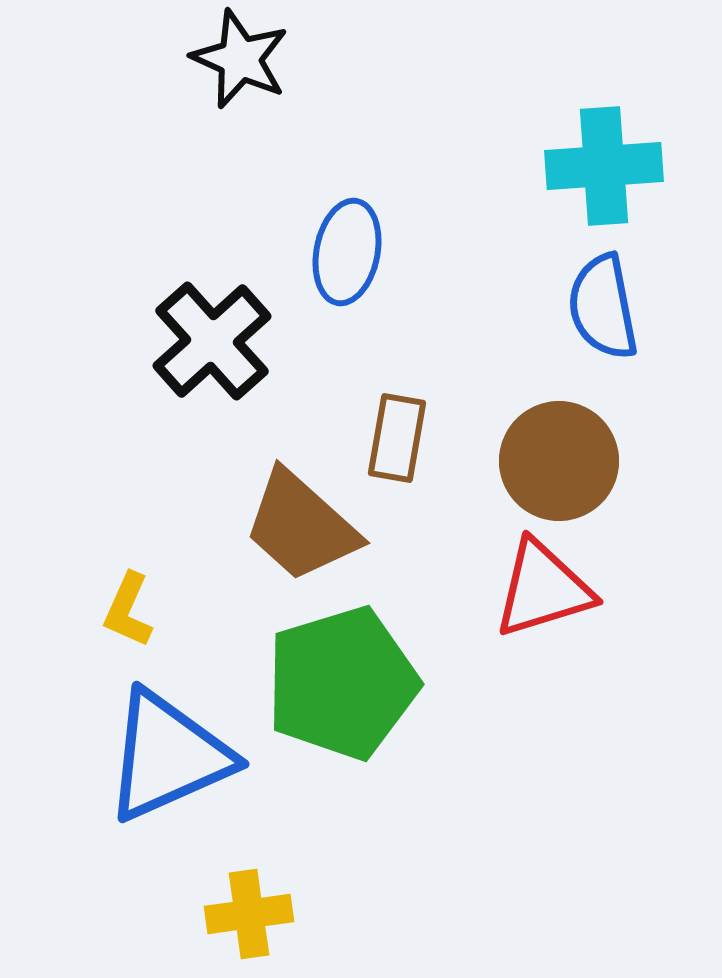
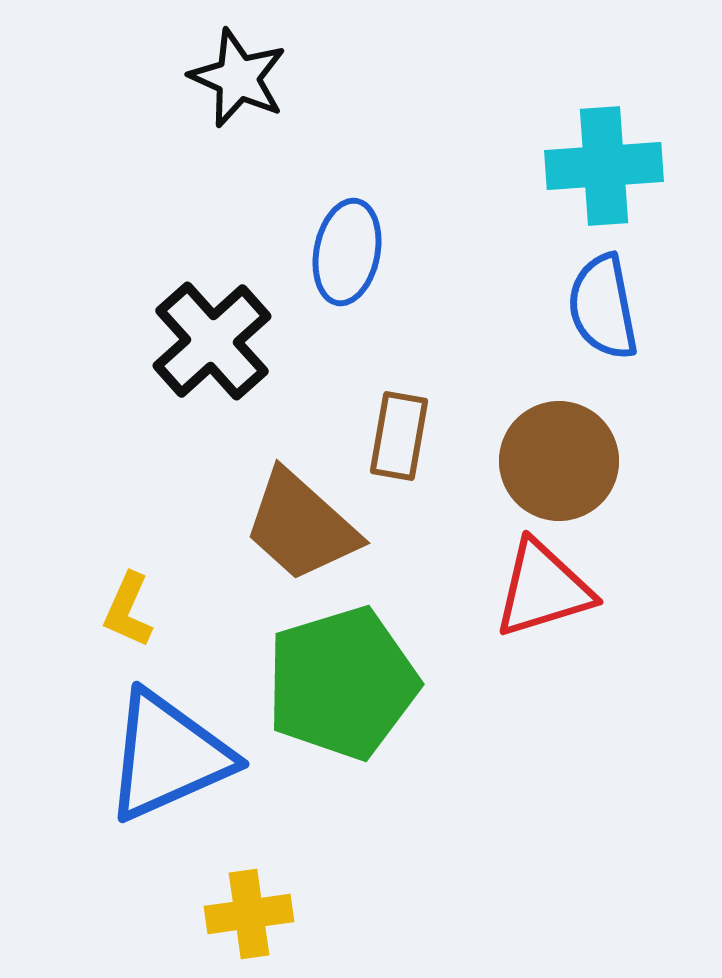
black star: moved 2 px left, 19 px down
brown rectangle: moved 2 px right, 2 px up
